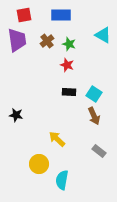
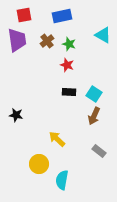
blue rectangle: moved 1 px right, 1 px down; rotated 12 degrees counterclockwise
brown arrow: rotated 48 degrees clockwise
